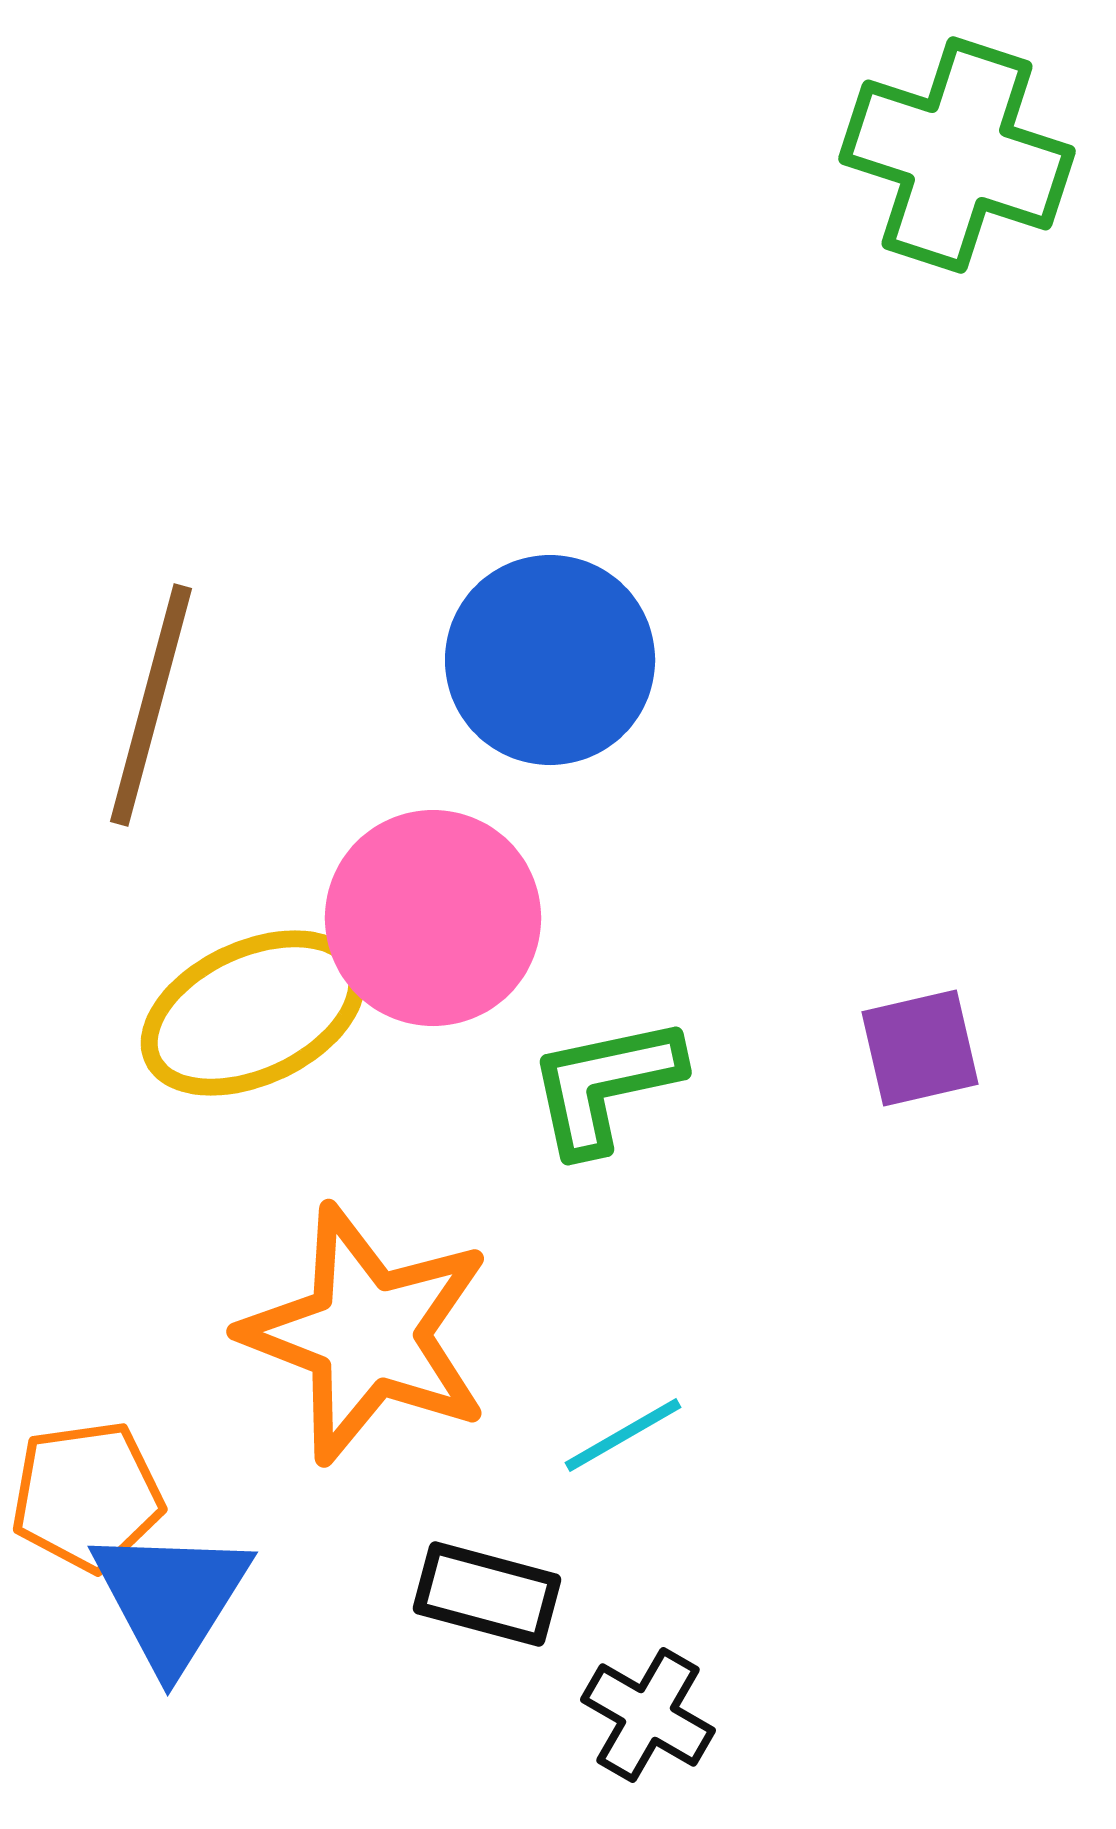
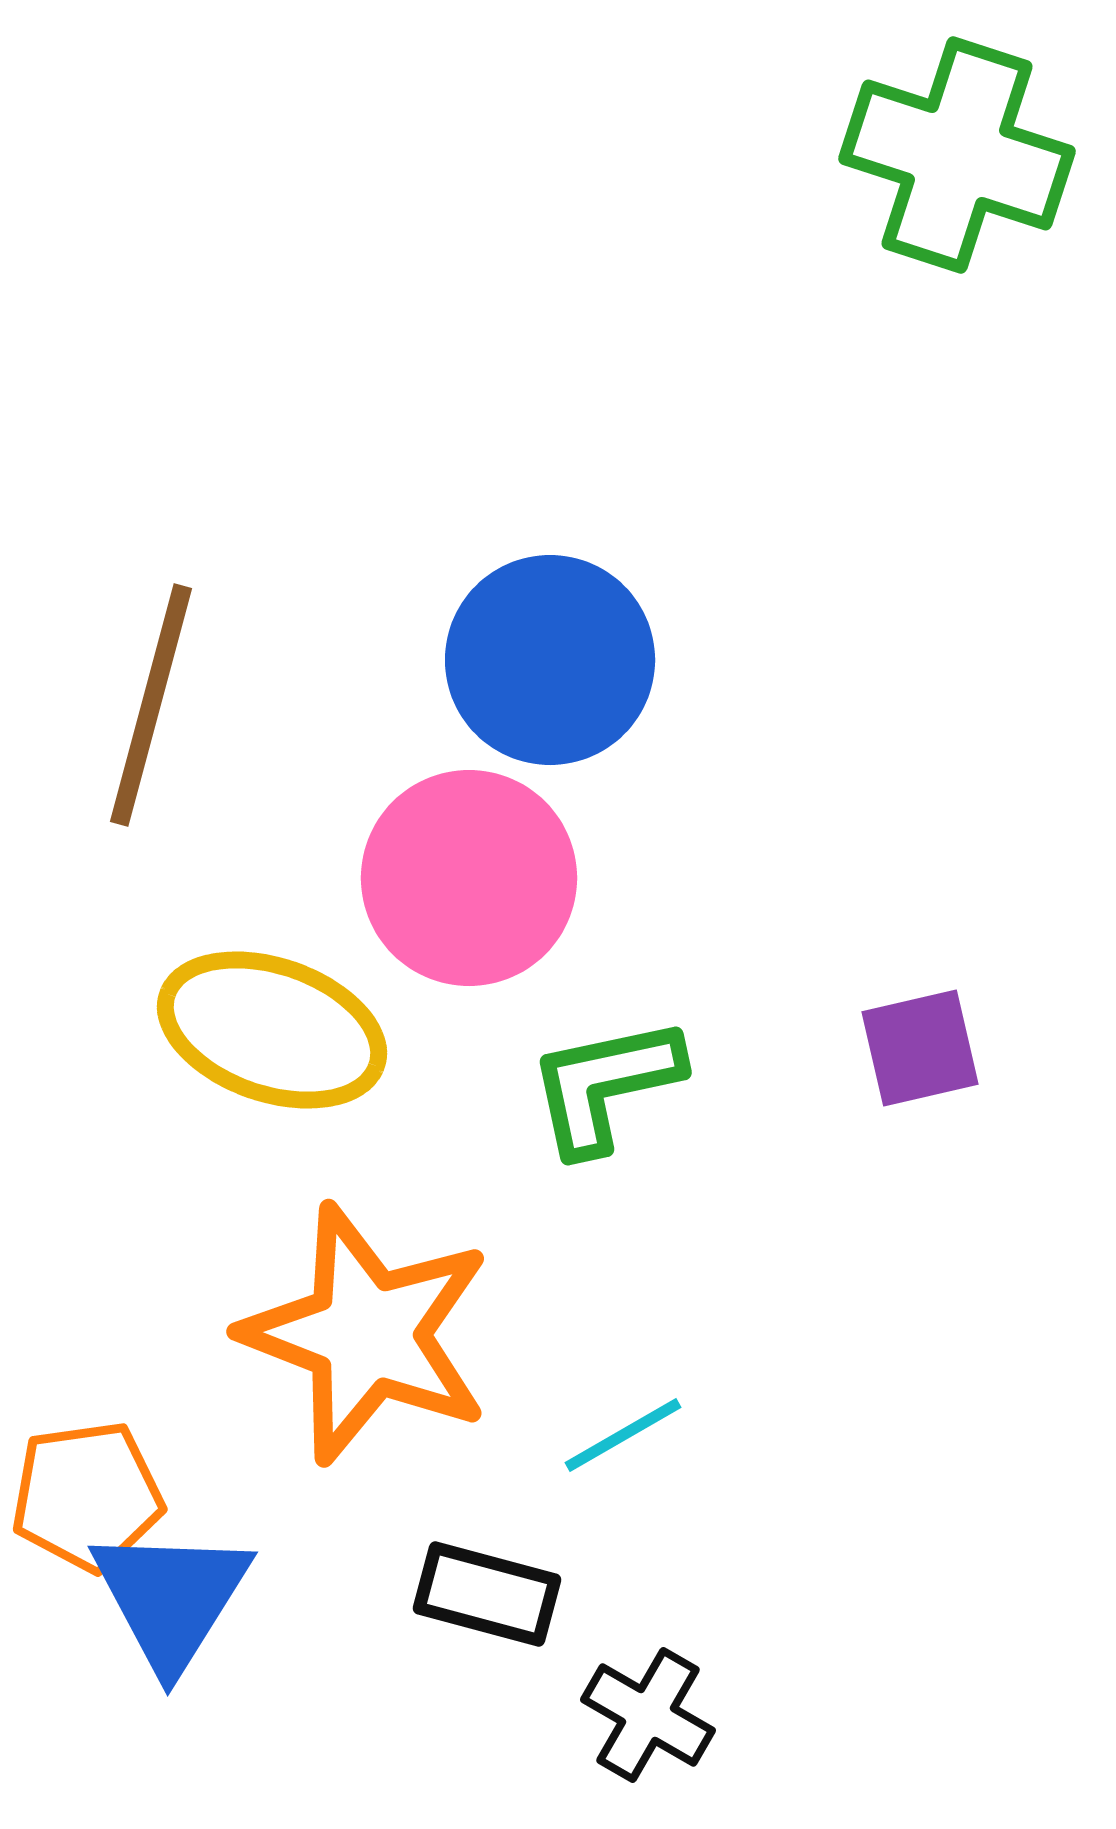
pink circle: moved 36 px right, 40 px up
yellow ellipse: moved 19 px right, 17 px down; rotated 44 degrees clockwise
